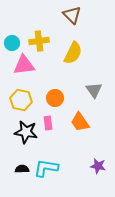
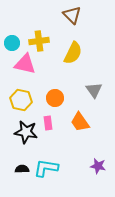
pink triangle: moved 1 px right, 1 px up; rotated 20 degrees clockwise
